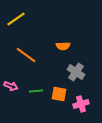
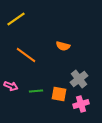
orange semicircle: rotated 16 degrees clockwise
gray cross: moved 3 px right, 7 px down; rotated 18 degrees clockwise
